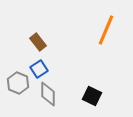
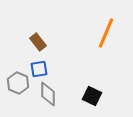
orange line: moved 3 px down
blue square: rotated 24 degrees clockwise
